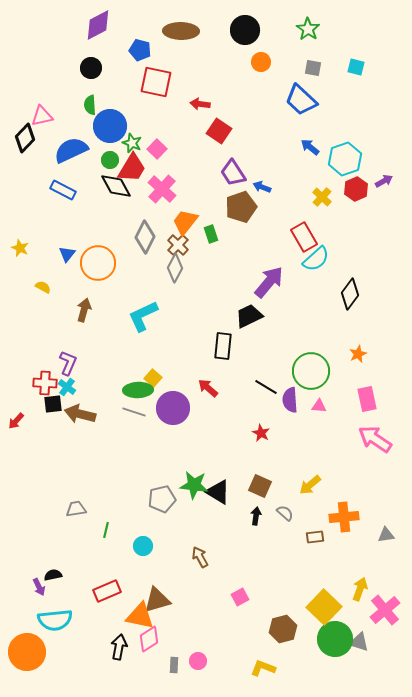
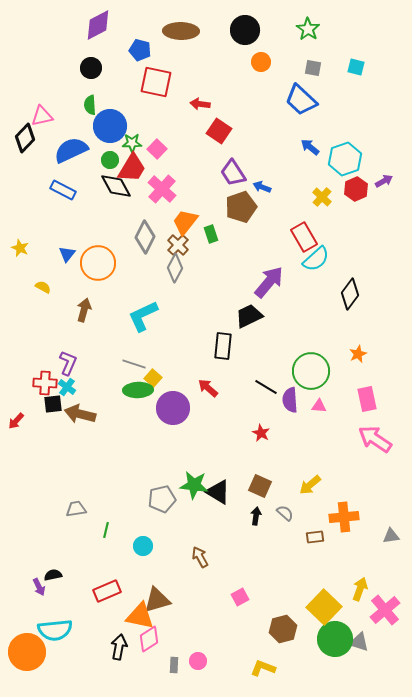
green star at (132, 143): rotated 24 degrees counterclockwise
gray line at (134, 412): moved 48 px up
gray triangle at (386, 535): moved 5 px right, 1 px down
cyan semicircle at (55, 620): moved 10 px down
